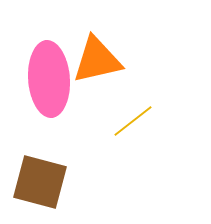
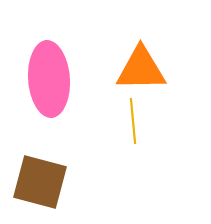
orange triangle: moved 44 px right, 9 px down; rotated 12 degrees clockwise
yellow line: rotated 57 degrees counterclockwise
